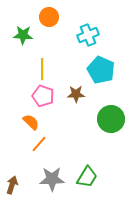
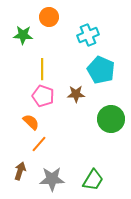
green trapezoid: moved 6 px right, 3 px down
brown arrow: moved 8 px right, 14 px up
